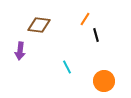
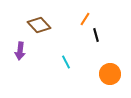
brown diamond: rotated 40 degrees clockwise
cyan line: moved 1 px left, 5 px up
orange circle: moved 6 px right, 7 px up
